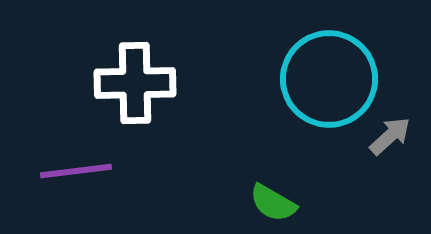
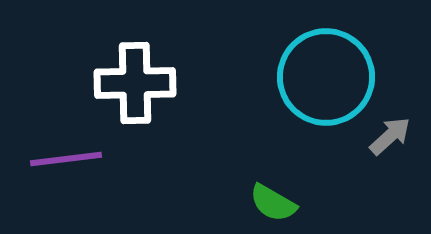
cyan circle: moved 3 px left, 2 px up
purple line: moved 10 px left, 12 px up
